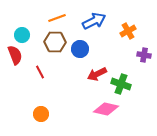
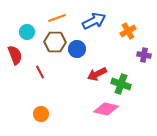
cyan circle: moved 5 px right, 3 px up
blue circle: moved 3 px left
